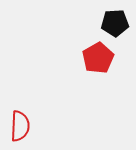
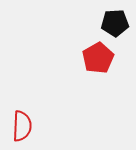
red semicircle: moved 2 px right
